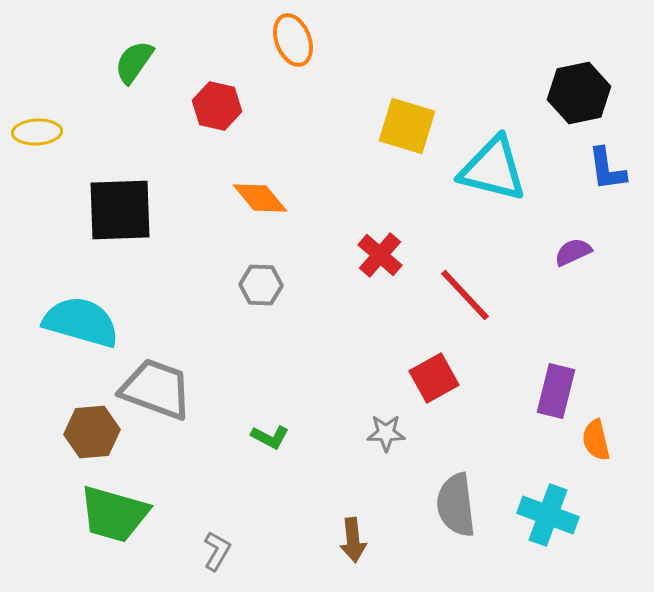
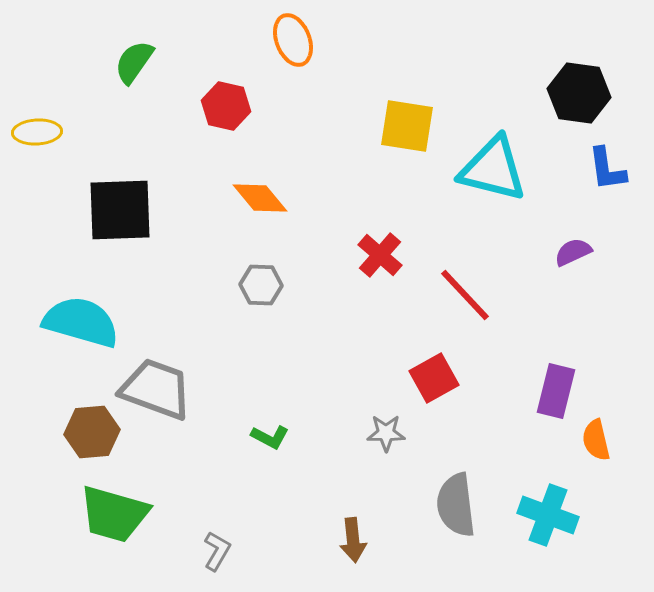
black hexagon: rotated 20 degrees clockwise
red hexagon: moved 9 px right
yellow square: rotated 8 degrees counterclockwise
